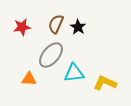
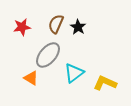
gray ellipse: moved 3 px left
cyan triangle: rotated 30 degrees counterclockwise
orange triangle: moved 2 px right, 1 px up; rotated 28 degrees clockwise
